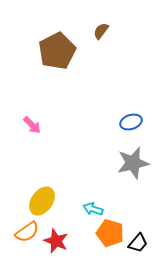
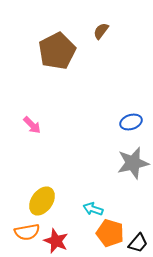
orange semicircle: rotated 25 degrees clockwise
